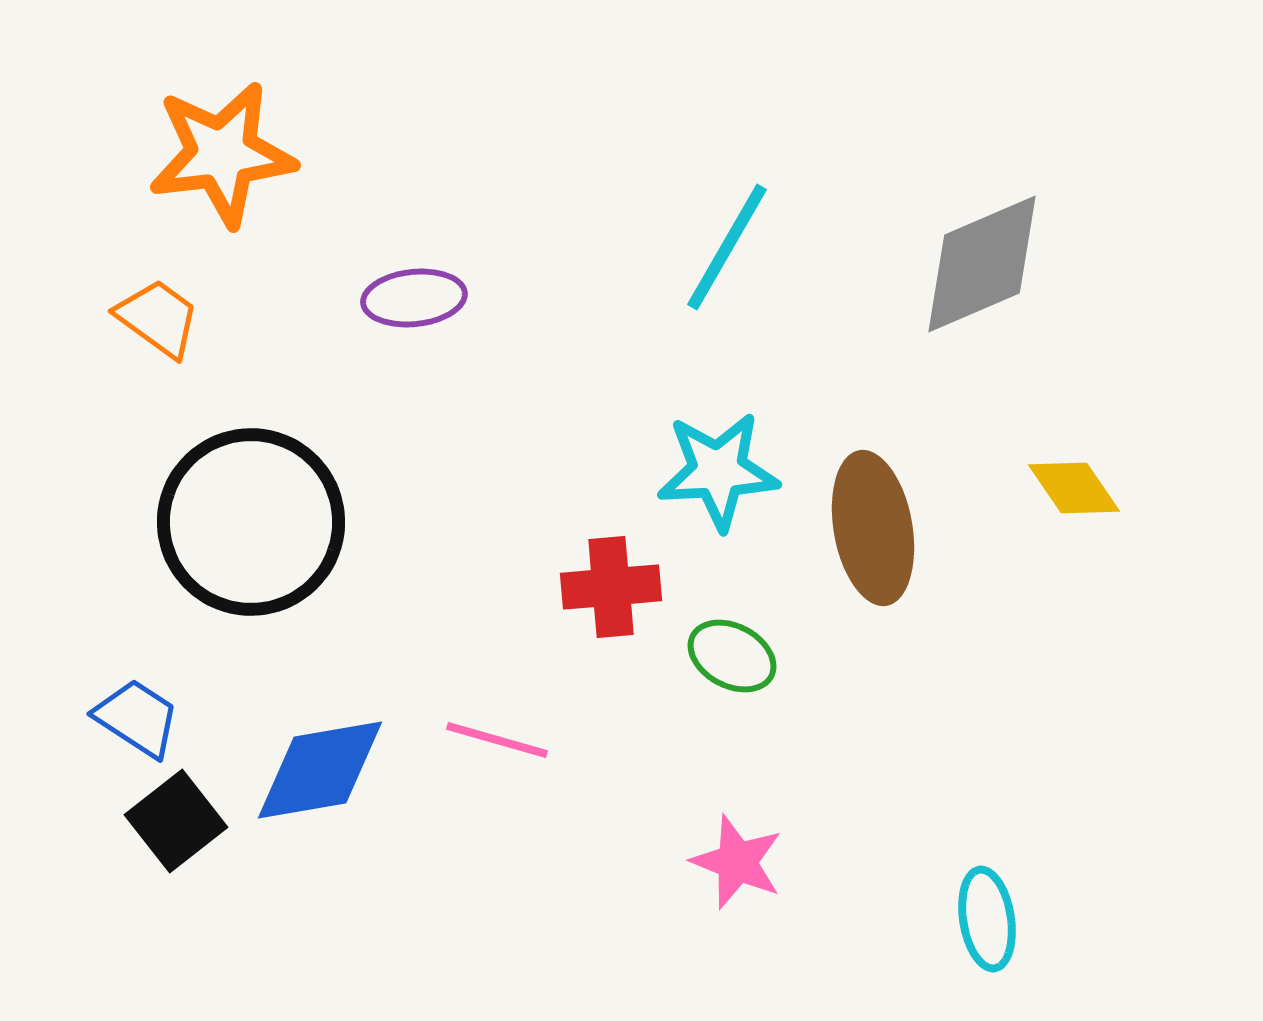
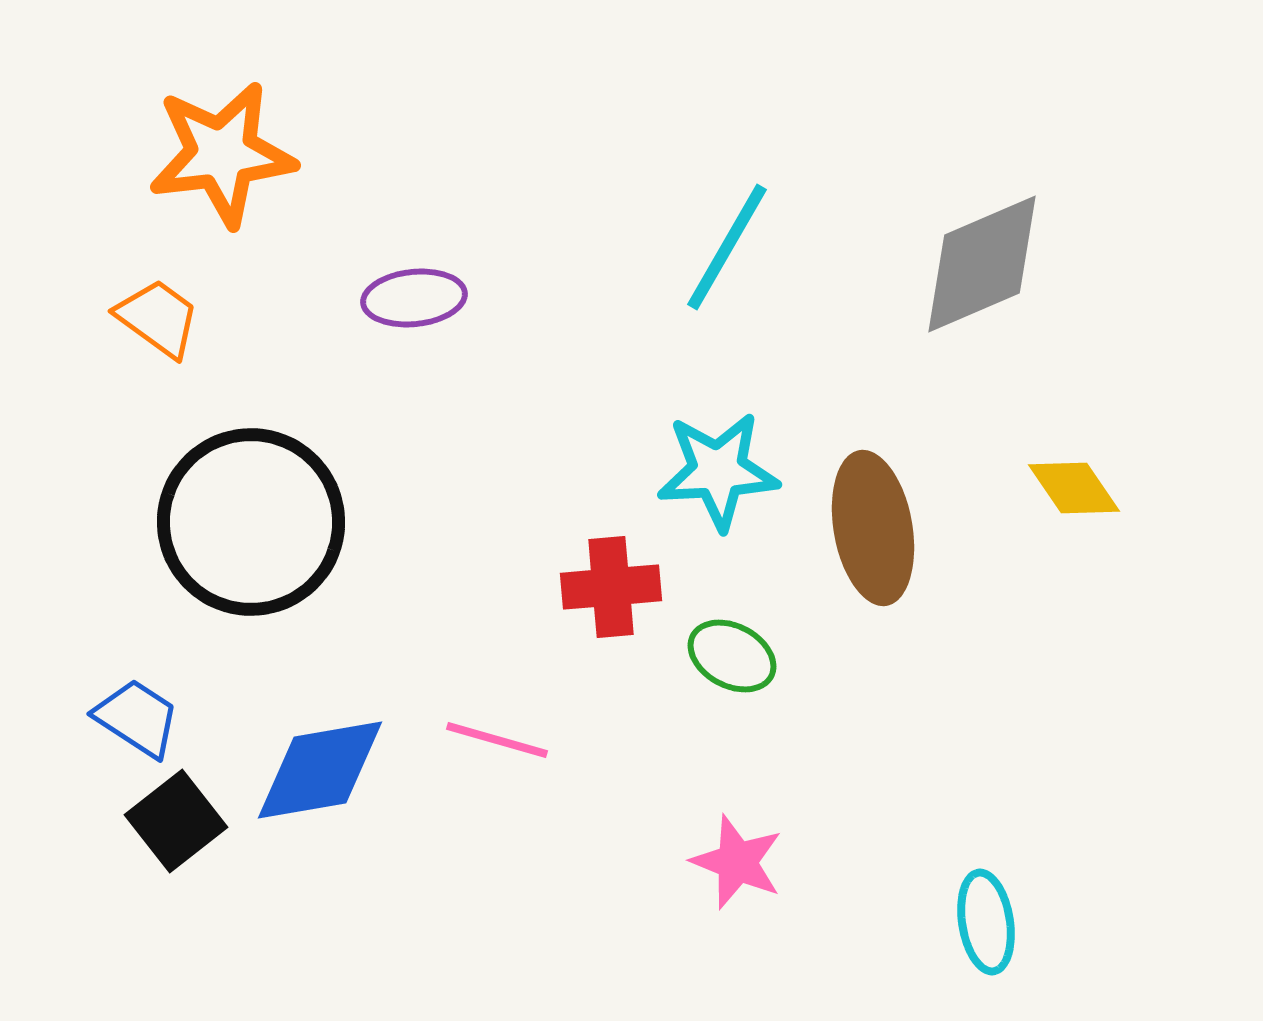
cyan ellipse: moved 1 px left, 3 px down
